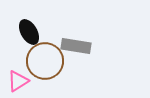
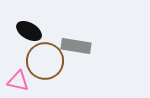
black ellipse: moved 1 px up; rotated 30 degrees counterclockwise
pink triangle: rotated 45 degrees clockwise
